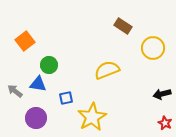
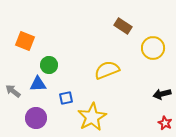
orange square: rotated 30 degrees counterclockwise
blue triangle: rotated 12 degrees counterclockwise
gray arrow: moved 2 px left
